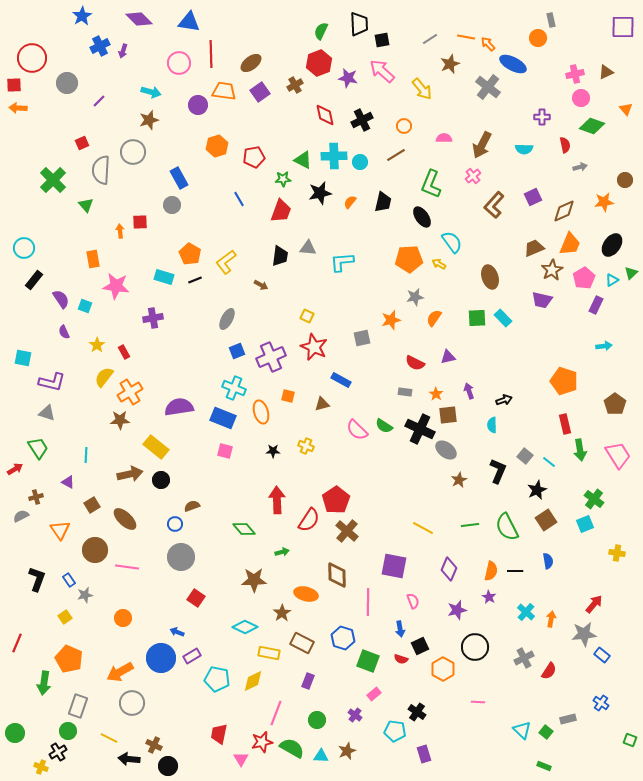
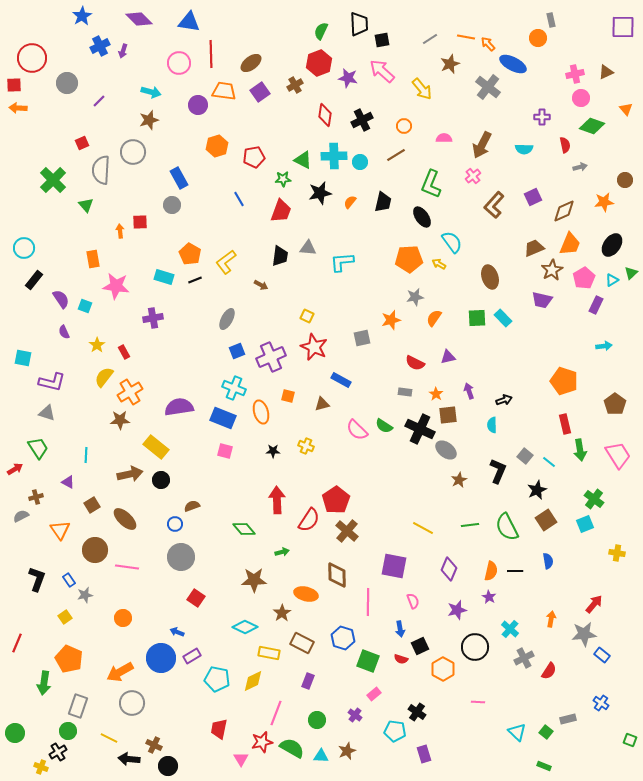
red diamond at (325, 115): rotated 20 degrees clockwise
cyan cross at (526, 612): moved 16 px left, 17 px down
cyan triangle at (522, 730): moved 5 px left, 2 px down
red trapezoid at (219, 734): moved 5 px up
